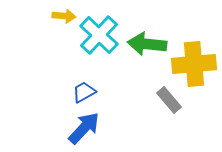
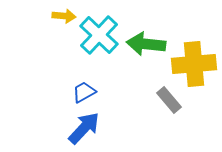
green arrow: moved 1 px left
